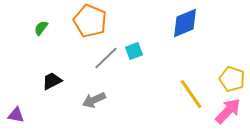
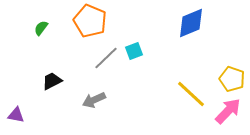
blue diamond: moved 6 px right
yellow line: rotated 12 degrees counterclockwise
